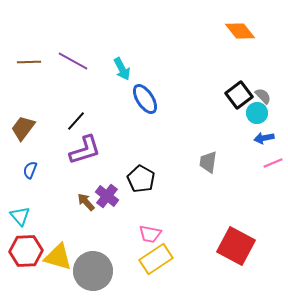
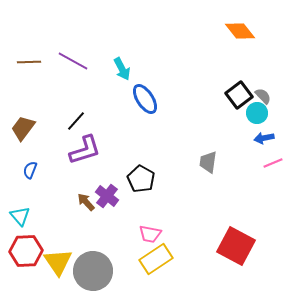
yellow triangle: moved 5 px down; rotated 40 degrees clockwise
